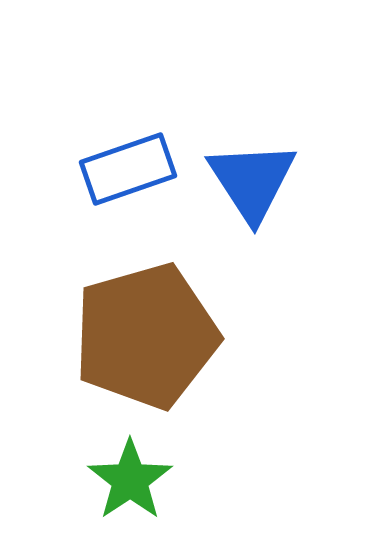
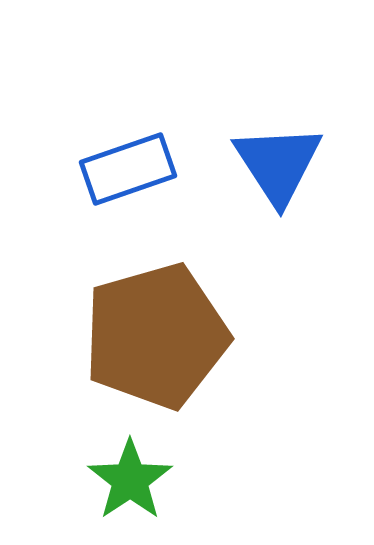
blue triangle: moved 26 px right, 17 px up
brown pentagon: moved 10 px right
